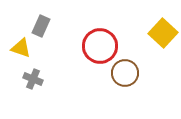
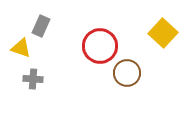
brown circle: moved 2 px right
gray cross: rotated 18 degrees counterclockwise
